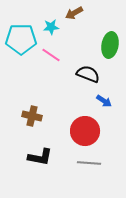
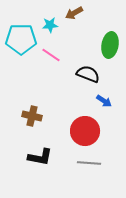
cyan star: moved 1 px left, 2 px up
